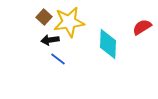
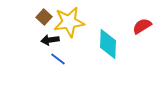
red semicircle: moved 1 px up
